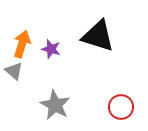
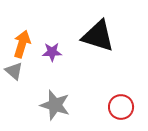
purple star: moved 1 px right, 3 px down; rotated 18 degrees counterclockwise
gray star: rotated 12 degrees counterclockwise
